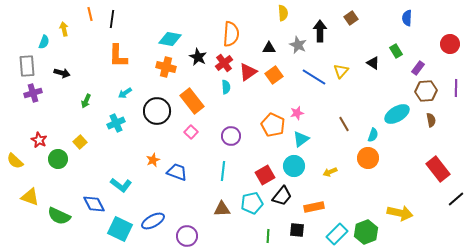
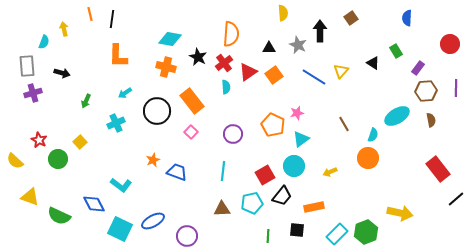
cyan ellipse at (397, 114): moved 2 px down
purple circle at (231, 136): moved 2 px right, 2 px up
